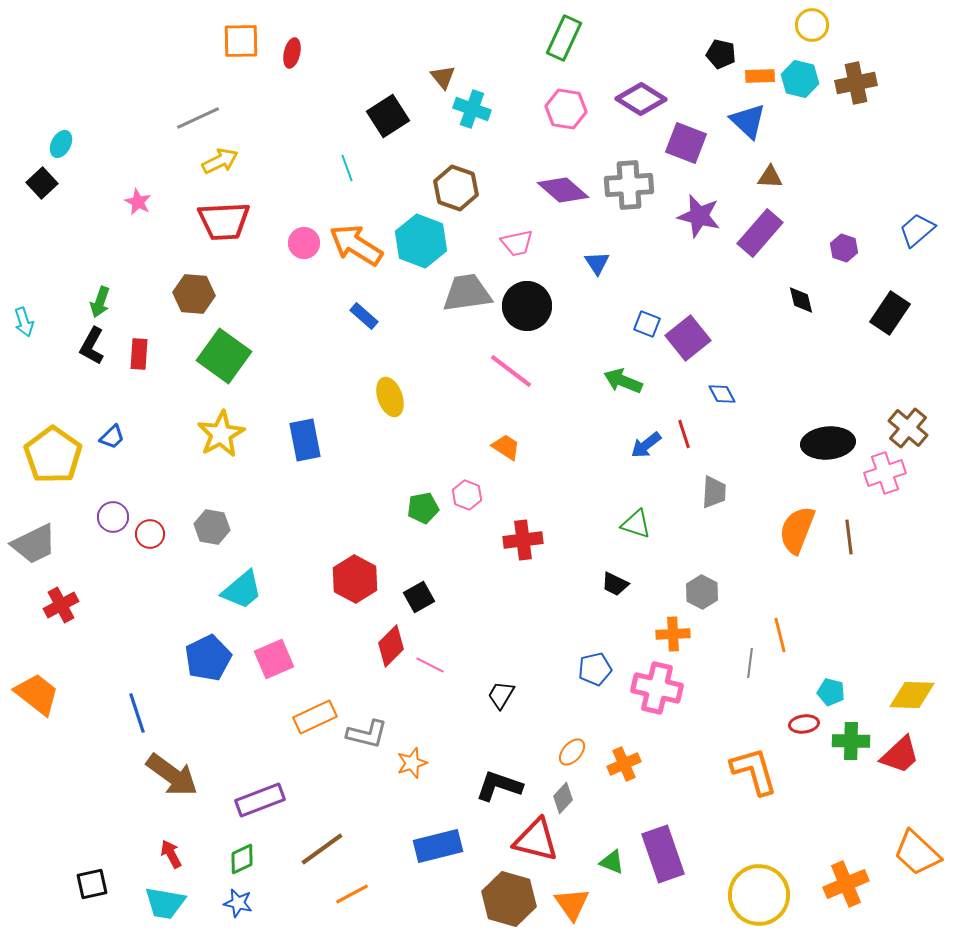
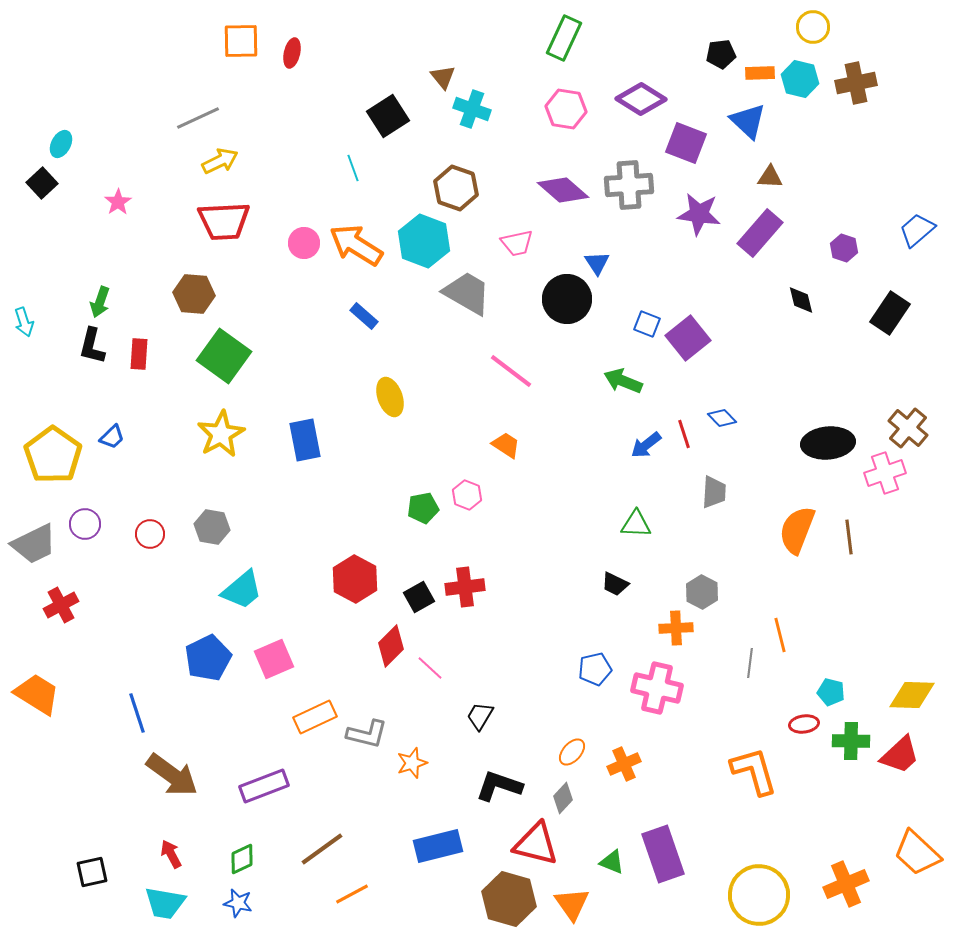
yellow circle at (812, 25): moved 1 px right, 2 px down
black pentagon at (721, 54): rotated 20 degrees counterclockwise
orange rectangle at (760, 76): moved 3 px up
cyan line at (347, 168): moved 6 px right
pink star at (138, 202): moved 20 px left; rotated 12 degrees clockwise
purple star at (699, 216): moved 2 px up; rotated 6 degrees counterclockwise
cyan hexagon at (421, 241): moved 3 px right
gray trapezoid at (467, 293): rotated 38 degrees clockwise
black circle at (527, 306): moved 40 px right, 7 px up
black L-shape at (92, 346): rotated 15 degrees counterclockwise
blue diamond at (722, 394): moved 24 px down; rotated 16 degrees counterclockwise
orange trapezoid at (506, 447): moved 2 px up
purple circle at (113, 517): moved 28 px left, 7 px down
green triangle at (636, 524): rotated 16 degrees counterclockwise
red cross at (523, 540): moved 58 px left, 47 px down
orange cross at (673, 634): moved 3 px right, 6 px up
pink line at (430, 665): moved 3 px down; rotated 16 degrees clockwise
orange trapezoid at (37, 694): rotated 6 degrees counterclockwise
black trapezoid at (501, 695): moved 21 px left, 21 px down
purple rectangle at (260, 800): moved 4 px right, 14 px up
red triangle at (536, 840): moved 4 px down
black square at (92, 884): moved 12 px up
